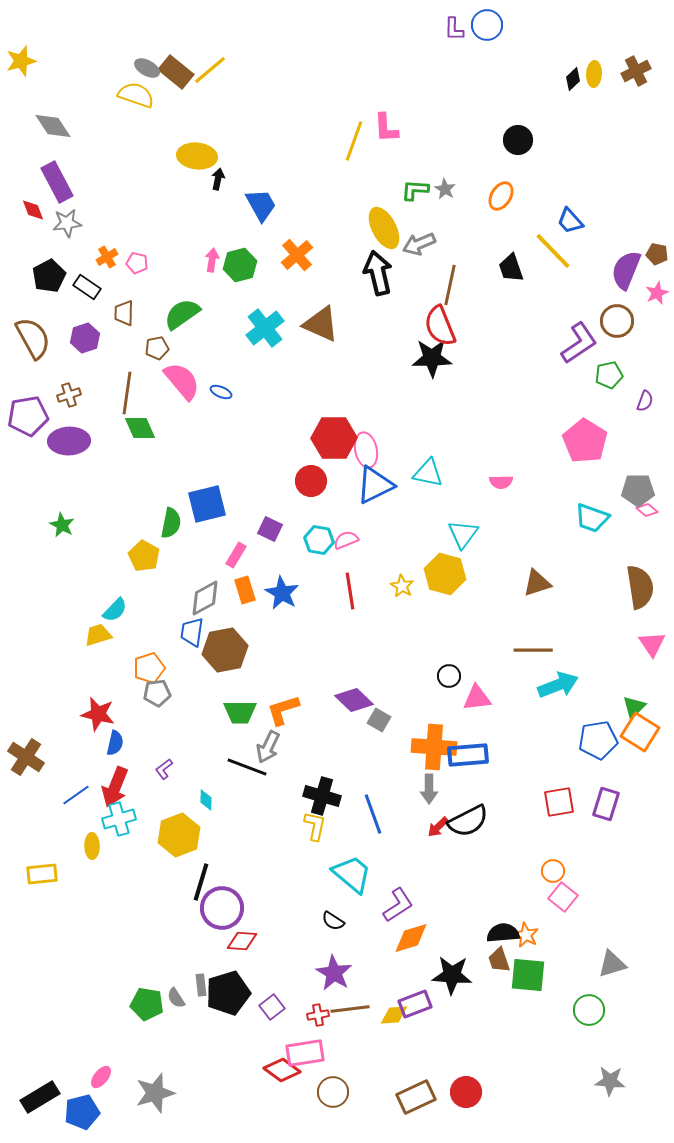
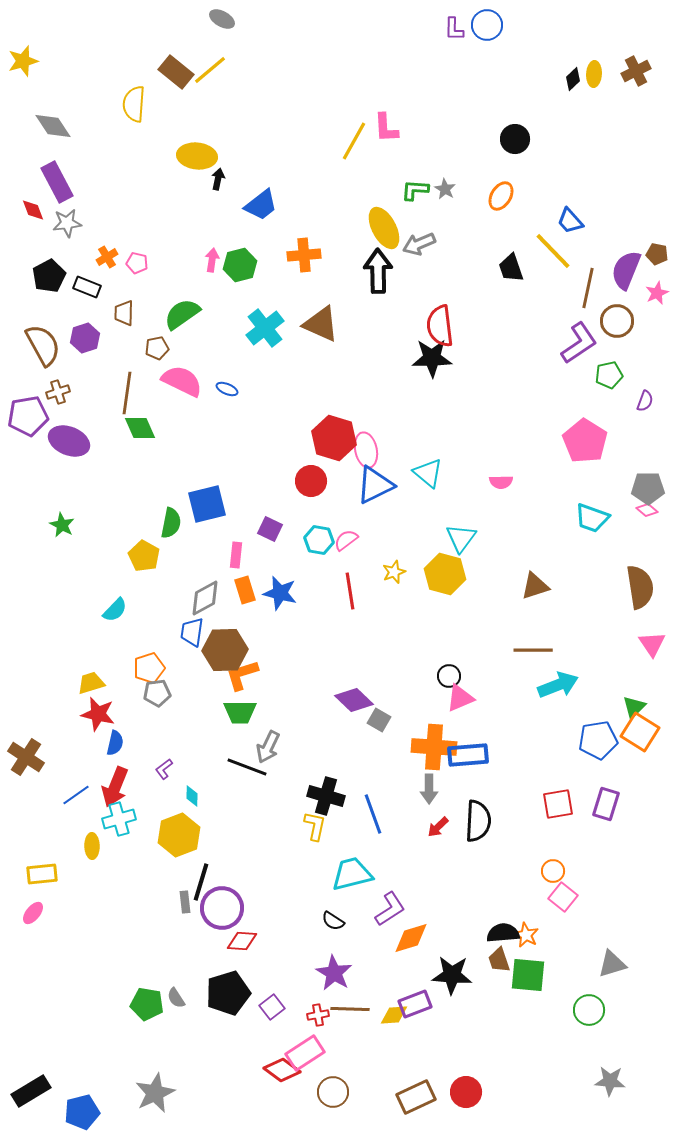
yellow star at (21, 61): moved 2 px right
gray ellipse at (147, 68): moved 75 px right, 49 px up
yellow semicircle at (136, 95): moved 2 px left, 9 px down; rotated 105 degrees counterclockwise
black circle at (518, 140): moved 3 px left, 1 px up
yellow line at (354, 141): rotated 9 degrees clockwise
blue trapezoid at (261, 205): rotated 81 degrees clockwise
orange cross at (297, 255): moved 7 px right; rotated 36 degrees clockwise
black arrow at (378, 273): moved 2 px up; rotated 12 degrees clockwise
brown line at (450, 285): moved 138 px right, 3 px down
black rectangle at (87, 287): rotated 12 degrees counterclockwise
red semicircle at (440, 326): rotated 15 degrees clockwise
brown semicircle at (33, 338): moved 10 px right, 7 px down
pink semicircle at (182, 381): rotated 24 degrees counterclockwise
blue ellipse at (221, 392): moved 6 px right, 3 px up
brown cross at (69, 395): moved 11 px left, 3 px up
red hexagon at (334, 438): rotated 18 degrees clockwise
purple ellipse at (69, 441): rotated 24 degrees clockwise
cyan triangle at (428, 473): rotated 28 degrees clockwise
gray pentagon at (638, 490): moved 10 px right, 2 px up
cyan triangle at (463, 534): moved 2 px left, 4 px down
pink semicircle at (346, 540): rotated 15 degrees counterclockwise
pink rectangle at (236, 555): rotated 25 degrees counterclockwise
brown triangle at (537, 583): moved 2 px left, 3 px down
yellow star at (402, 586): moved 8 px left, 14 px up; rotated 20 degrees clockwise
blue star at (282, 593): moved 2 px left; rotated 16 degrees counterclockwise
yellow trapezoid at (98, 635): moved 7 px left, 48 px down
brown hexagon at (225, 650): rotated 9 degrees clockwise
pink triangle at (477, 698): moved 17 px left; rotated 16 degrees counterclockwise
orange L-shape at (283, 710): moved 41 px left, 35 px up
black cross at (322, 796): moved 4 px right
cyan diamond at (206, 800): moved 14 px left, 4 px up
red square at (559, 802): moved 1 px left, 2 px down
black semicircle at (468, 821): moved 10 px right; rotated 60 degrees counterclockwise
cyan trapezoid at (352, 874): rotated 54 degrees counterclockwise
purple L-shape at (398, 905): moved 8 px left, 4 px down
gray rectangle at (201, 985): moved 16 px left, 83 px up
brown line at (350, 1009): rotated 9 degrees clockwise
pink rectangle at (305, 1053): rotated 24 degrees counterclockwise
pink ellipse at (101, 1077): moved 68 px left, 164 px up
gray star at (155, 1093): rotated 9 degrees counterclockwise
black rectangle at (40, 1097): moved 9 px left, 6 px up
